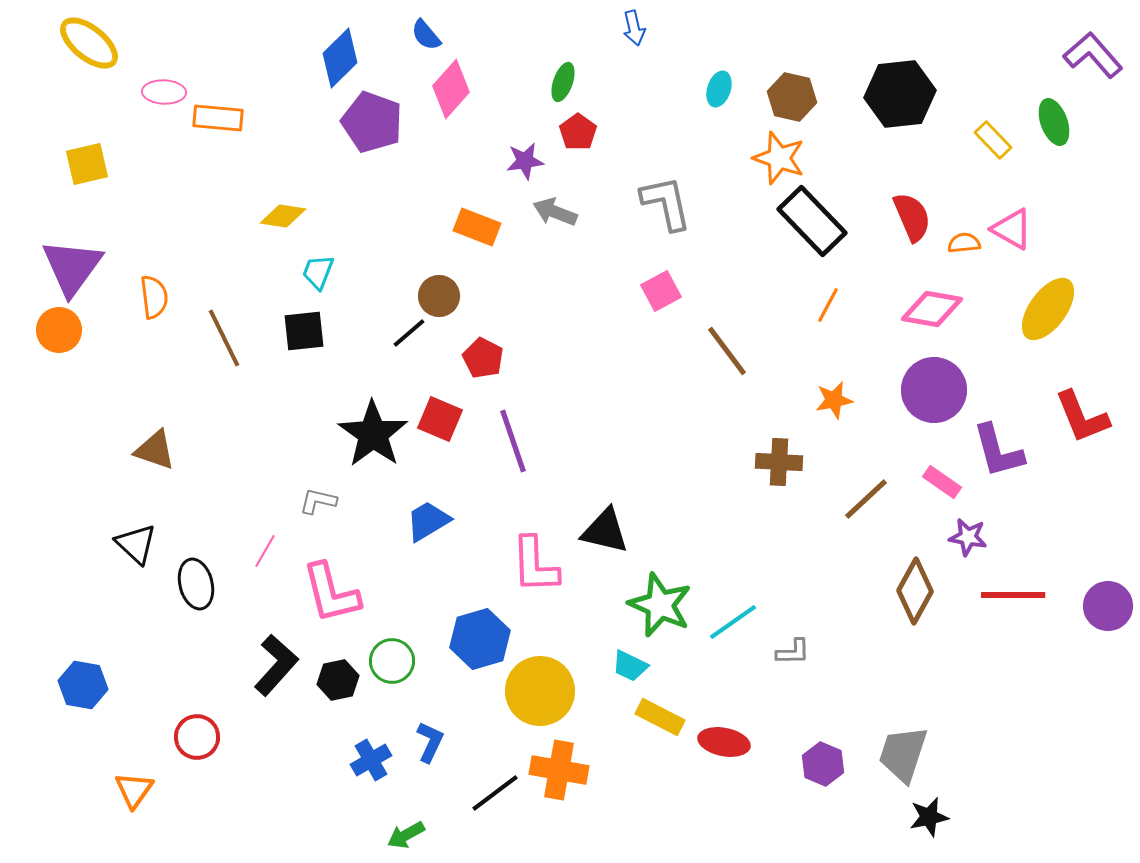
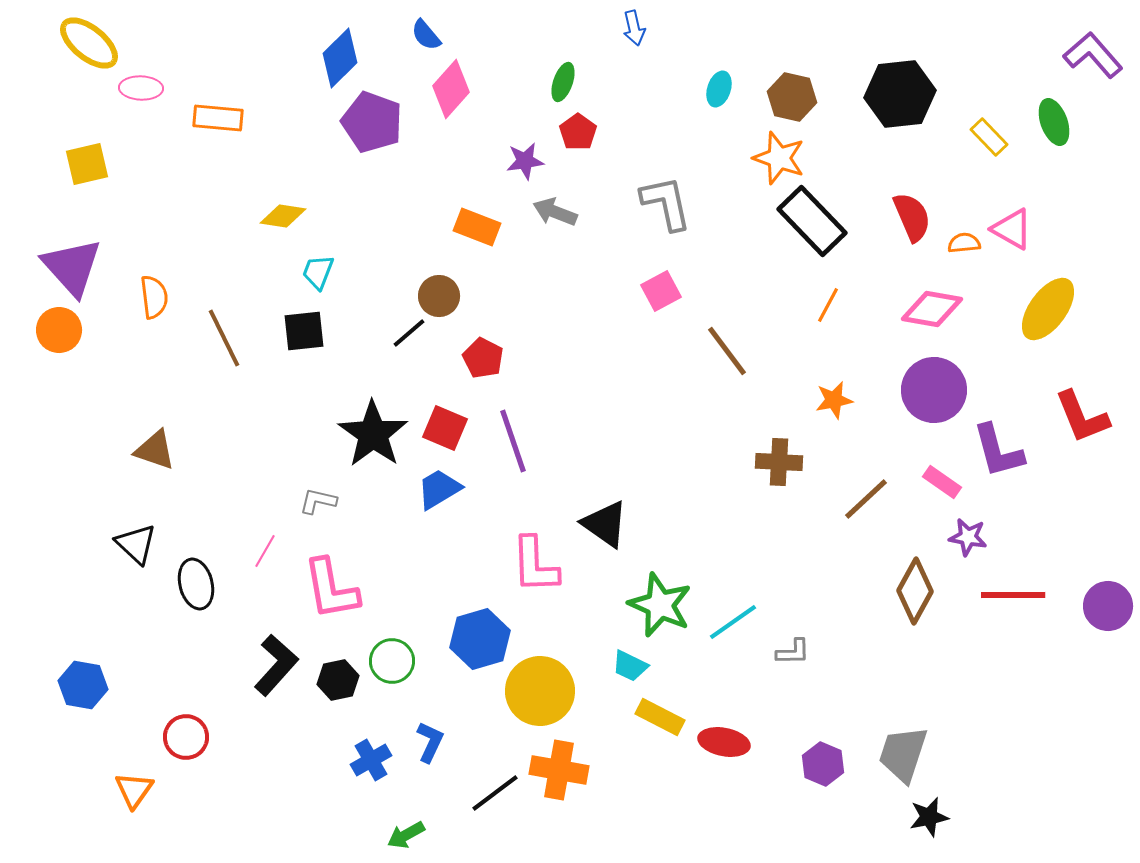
pink ellipse at (164, 92): moved 23 px left, 4 px up
yellow rectangle at (993, 140): moved 4 px left, 3 px up
purple triangle at (72, 267): rotated 18 degrees counterclockwise
red square at (440, 419): moved 5 px right, 9 px down
blue trapezoid at (428, 521): moved 11 px right, 32 px up
black triangle at (605, 531): moved 7 px up; rotated 22 degrees clockwise
pink L-shape at (331, 593): moved 4 px up; rotated 4 degrees clockwise
red circle at (197, 737): moved 11 px left
